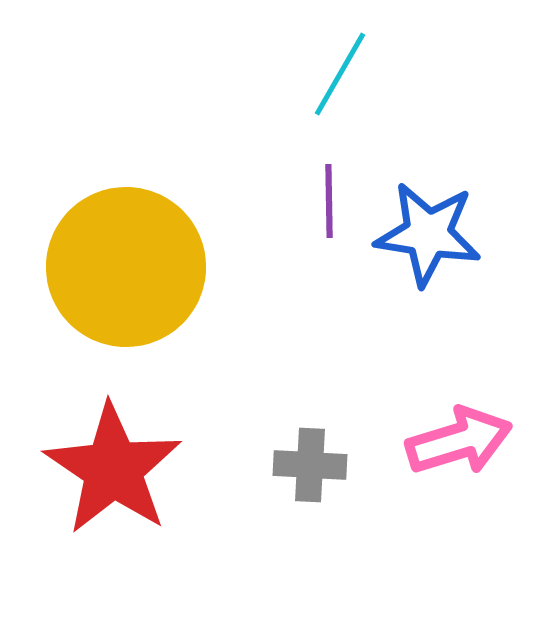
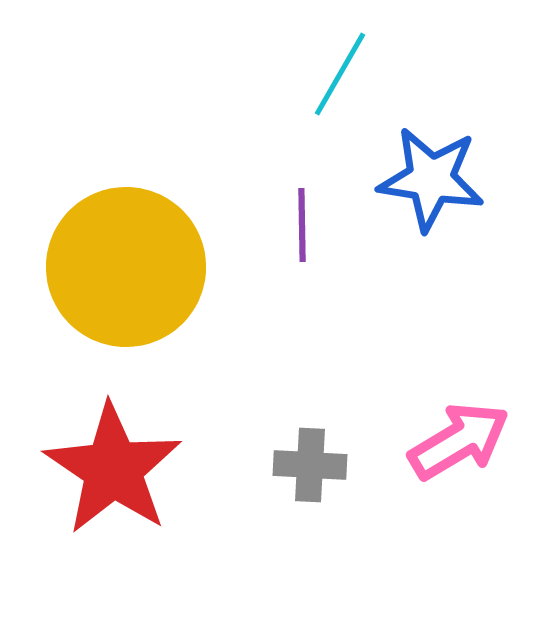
purple line: moved 27 px left, 24 px down
blue star: moved 3 px right, 55 px up
pink arrow: rotated 14 degrees counterclockwise
